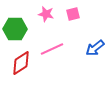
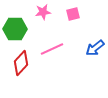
pink star: moved 3 px left, 2 px up; rotated 21 degrees counterclockwise
red diamond: rotated 15 degrees counterclockwise
